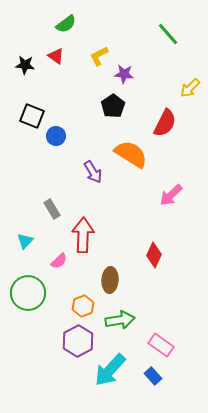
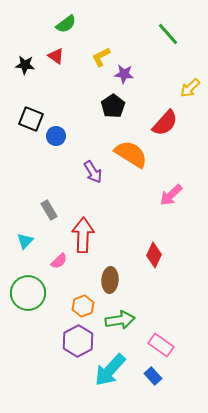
yellow L-shape: moved 2 px right, 1 px down
black square: moved 1 px left, 3 px down
red semicircle: rotated 16 degrees clockwise
gray rectangle: moved 3 px left, 1 px down
